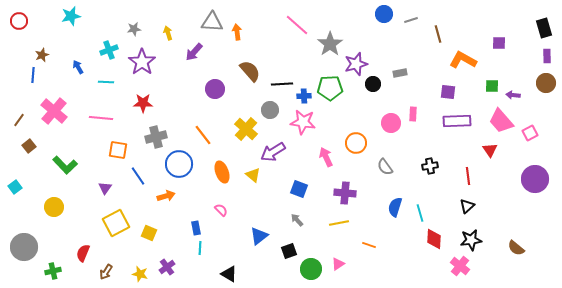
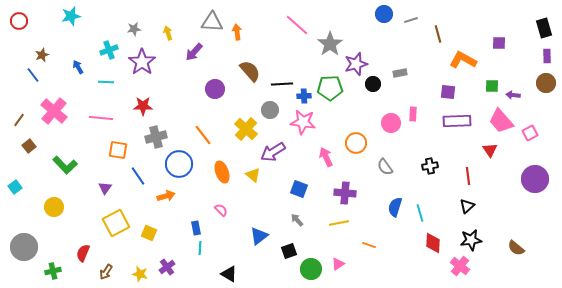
blue line at (33, 75): rotated 42 degrees counterclockwise
red star at (143, 103): moved 3 px down
red diamond at (434, 239): moved 1 px left, 4 px down
